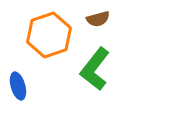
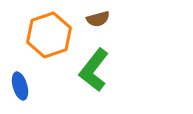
green L-shape: moved 1 px left, 1 px down
blue ellipse: moved 2 px right
